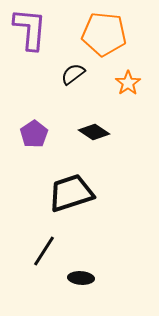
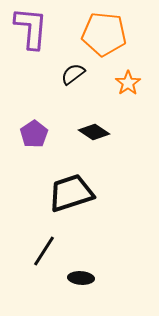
purple L-shape: moved 1 px right, 1 px up
